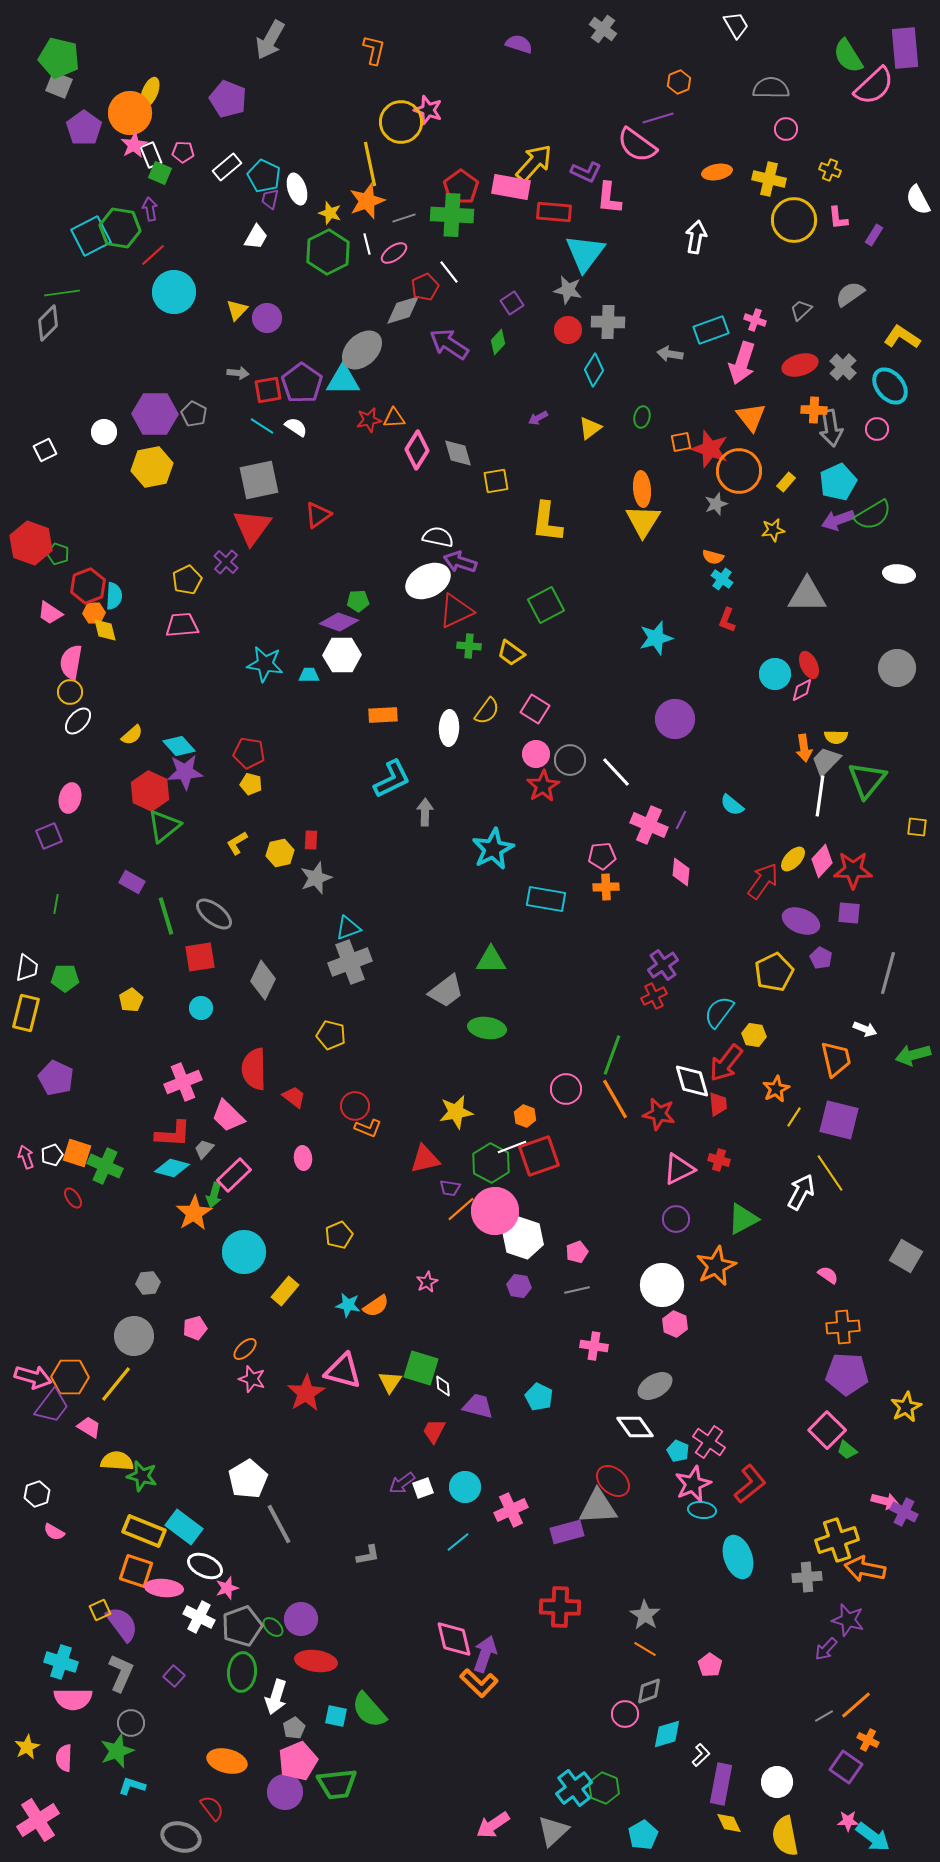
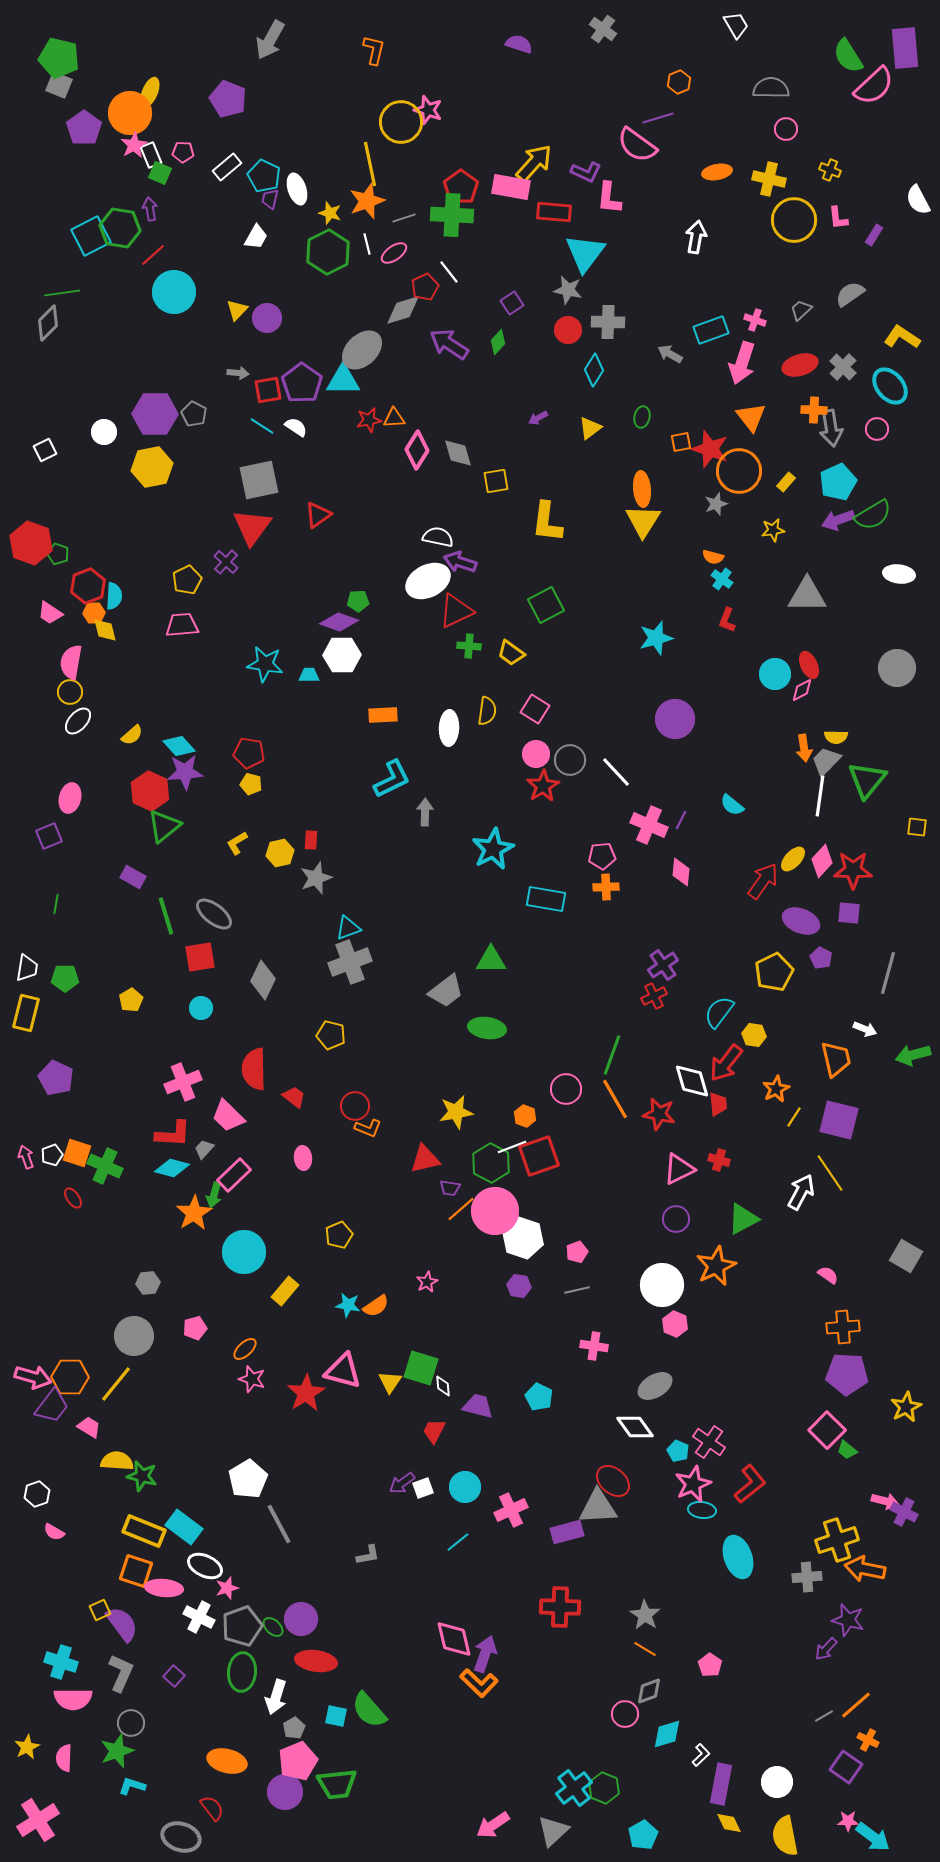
gray arrow at (670, 354): rotated 20 degrees clockwise
yellow semicircle at (487, 711): rotated 28 degrees counterclockwise
purple rectangle at (132, 882): moved 1 px right, 5 px up
